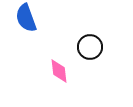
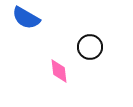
blue semicircle: rotated 40 degrees counterclockwise
